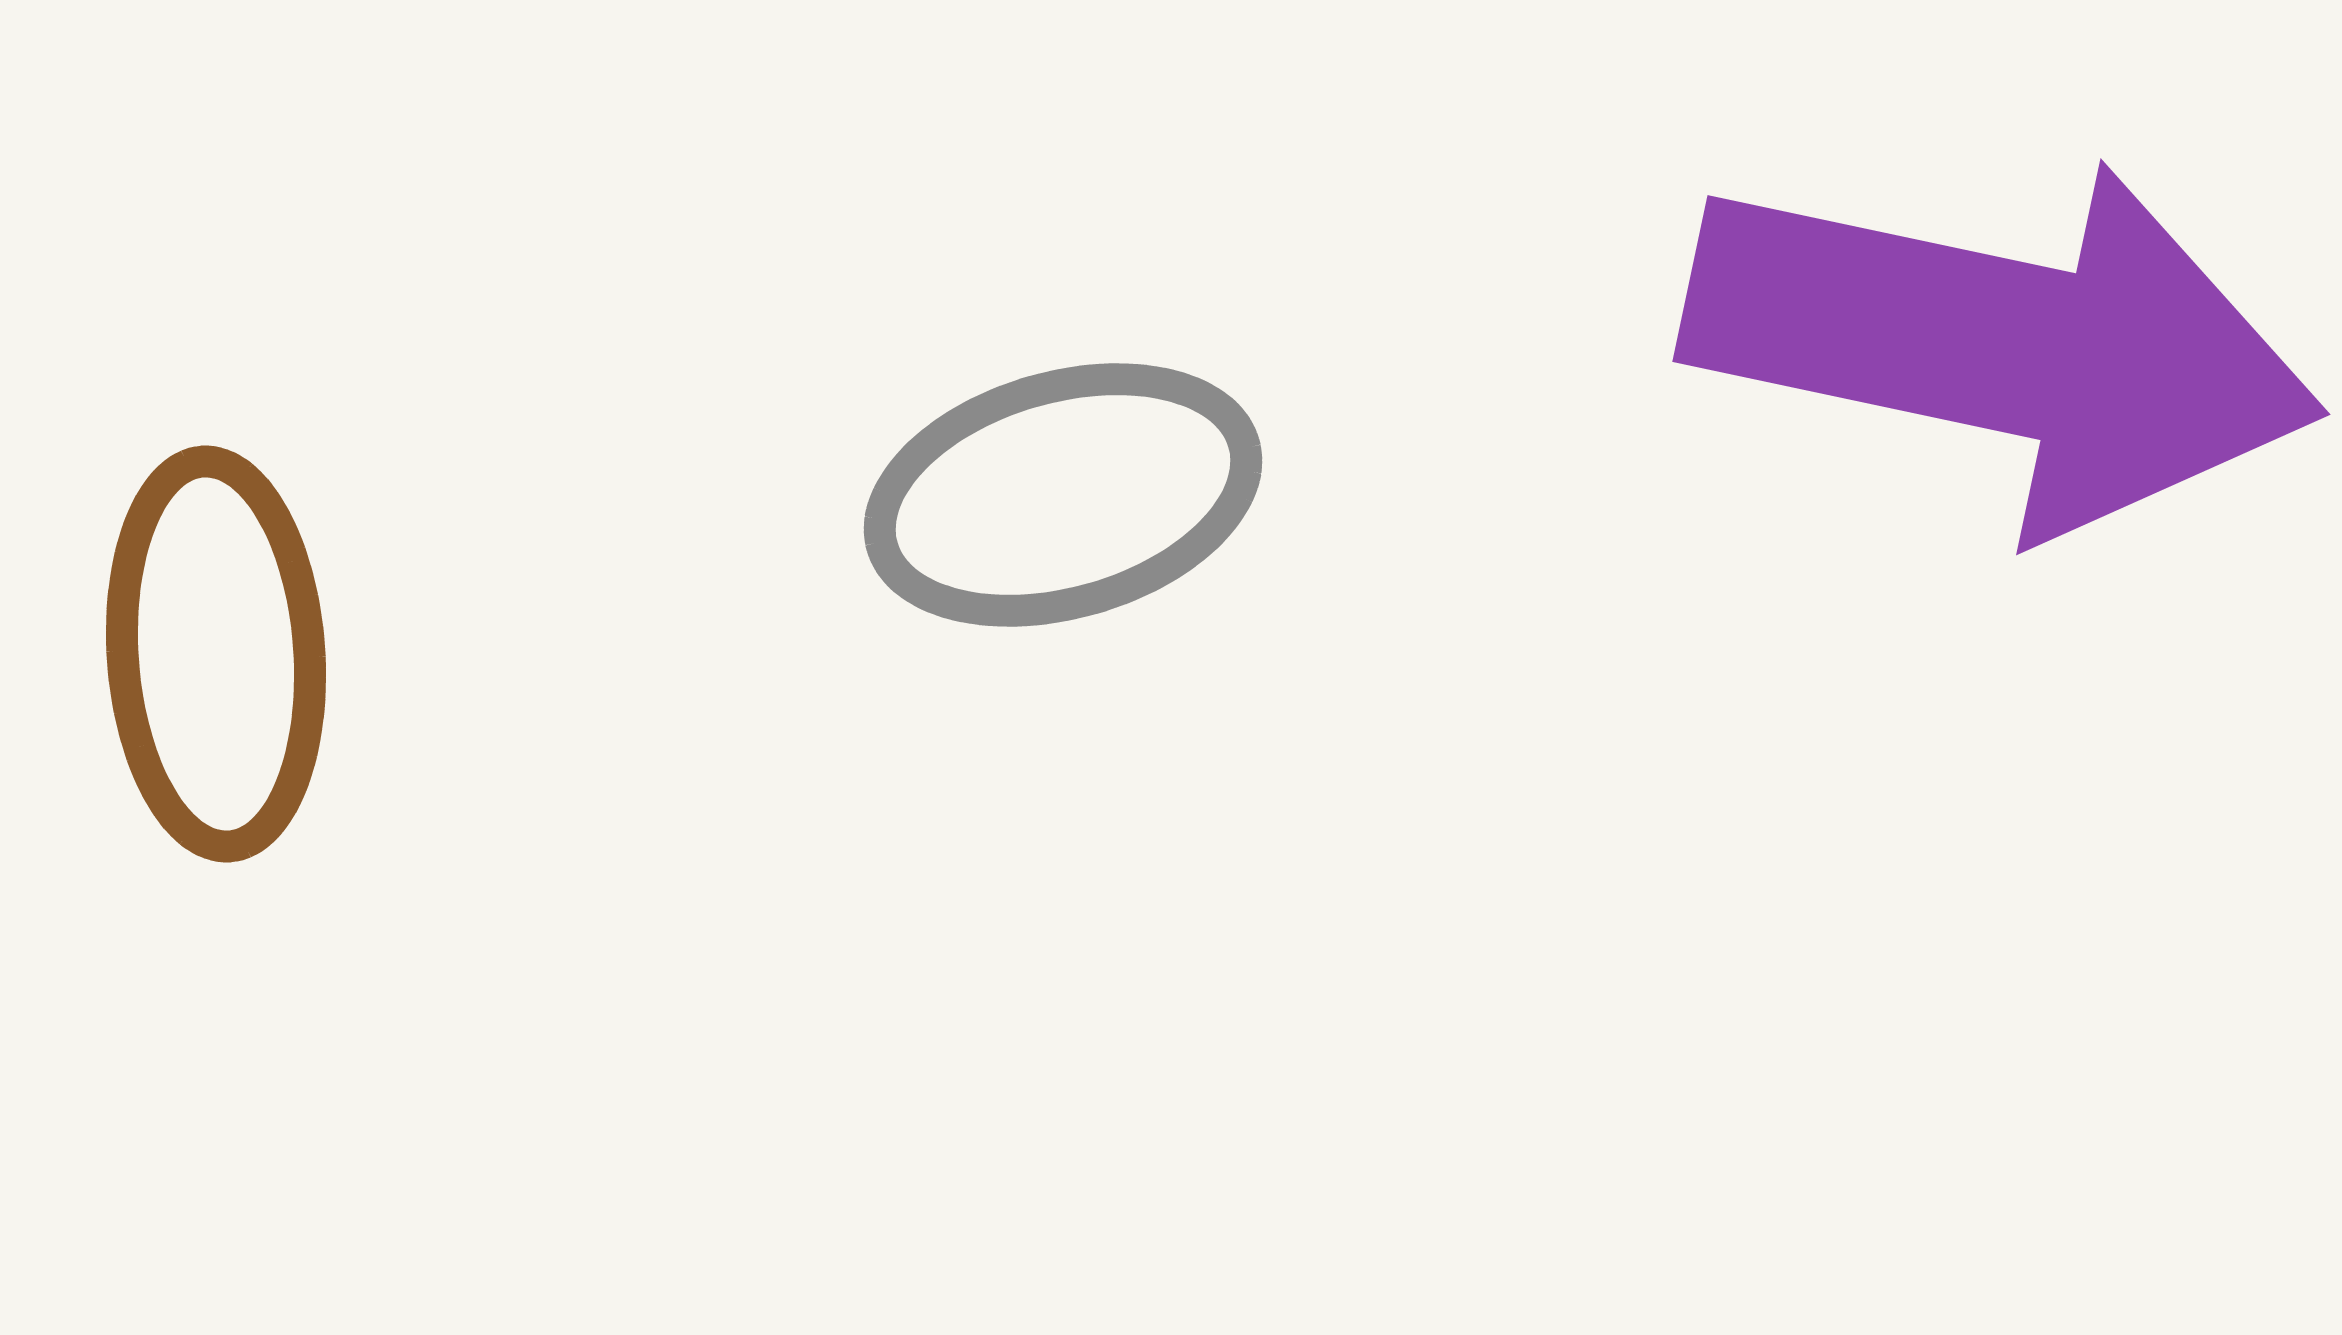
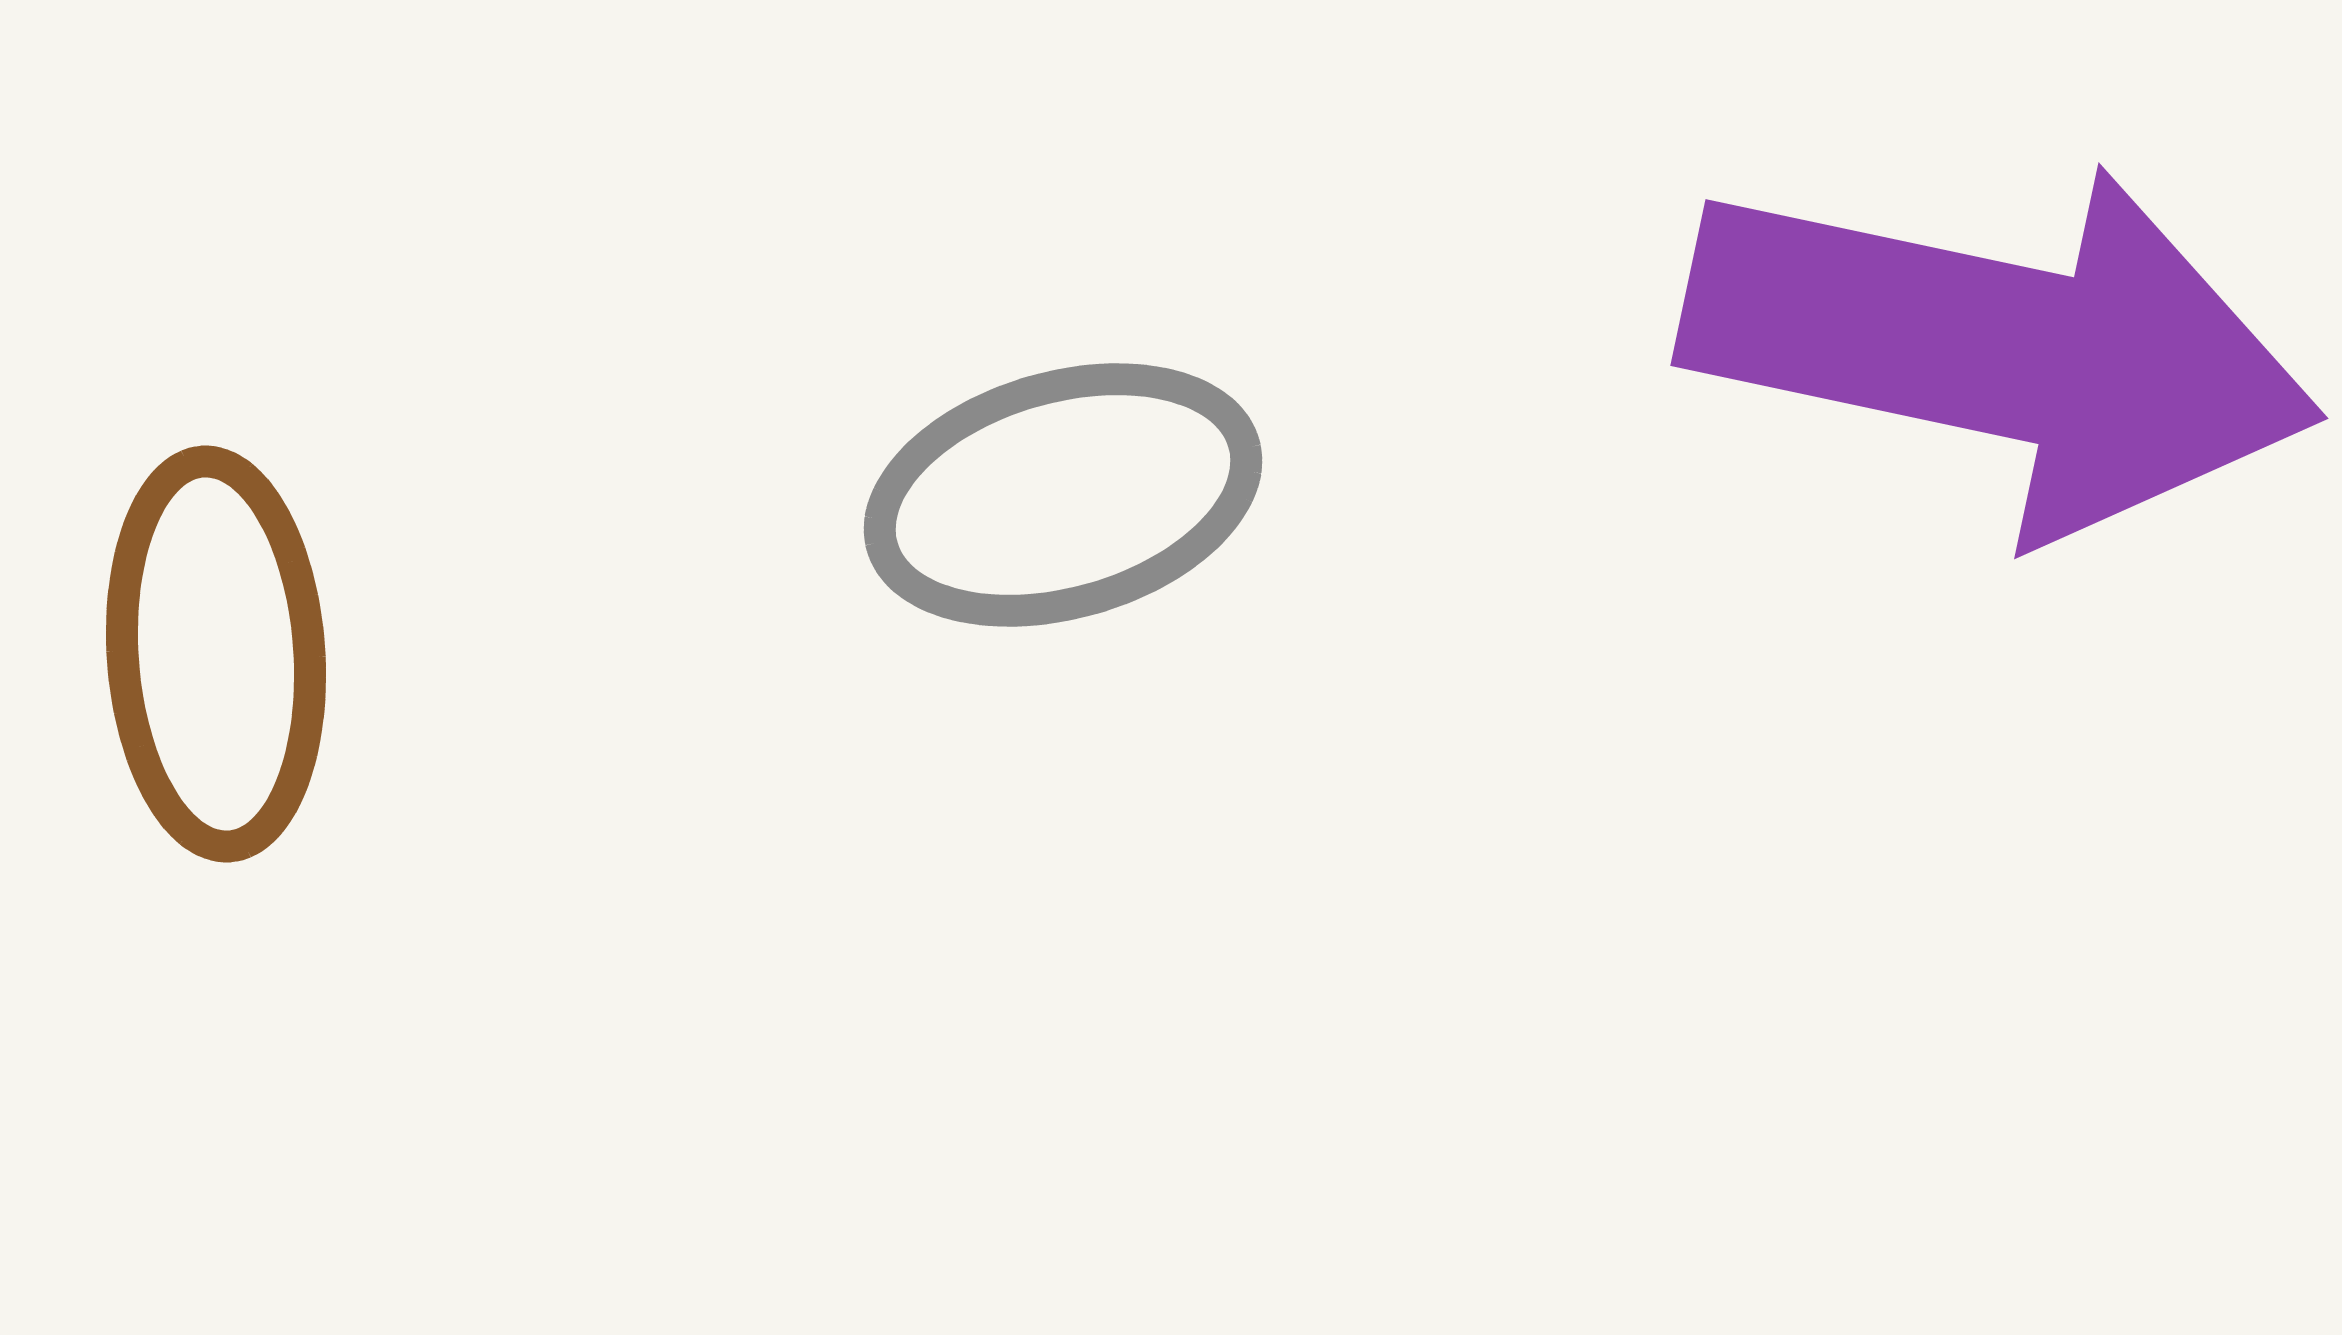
purple arrow: moved 2 px left, 4 px down
